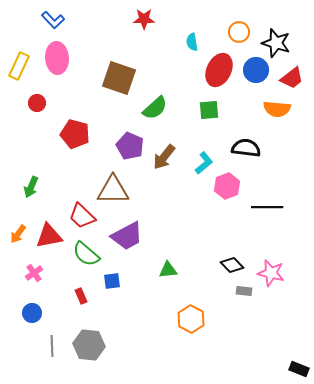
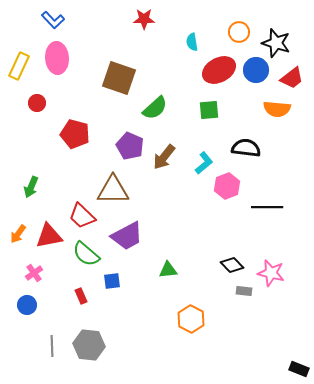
red ellipse at (219, 70): rotated 36 degrees clockwise
blue circle at (32, 313): moved 5 px left, 8 px up
